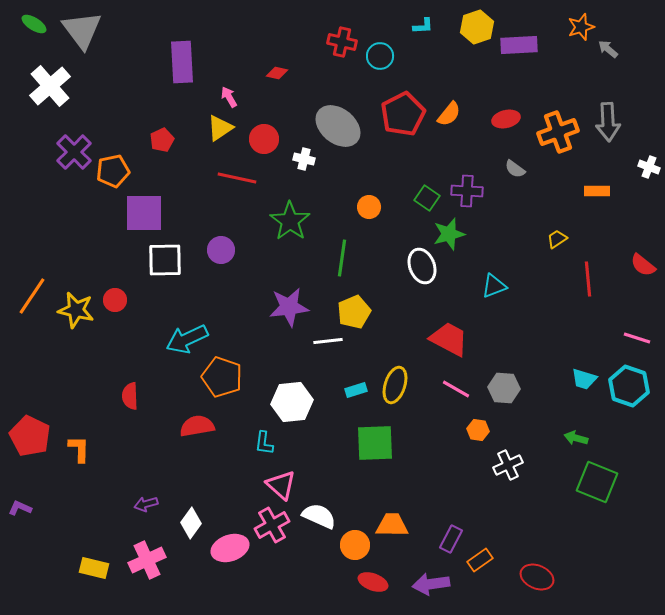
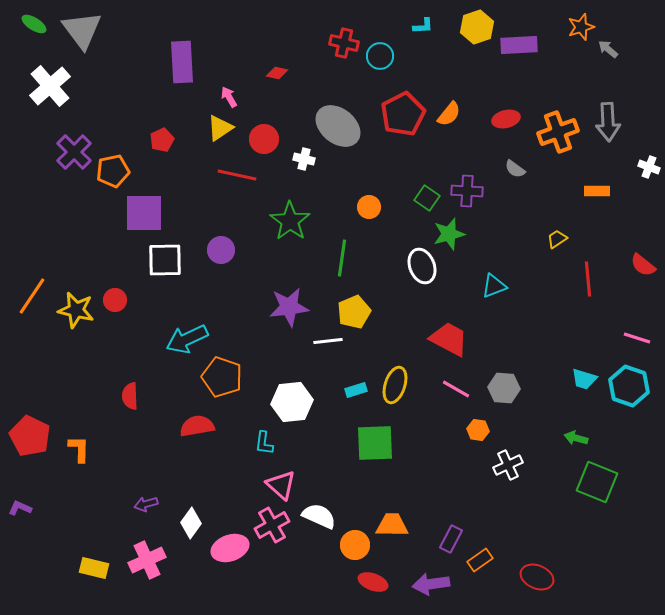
red cross at (342, 42): moved 2 px right, 1 px down
red line at (237, 178): moved 3 px up
